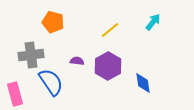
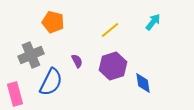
gray cross: rotated 15 degrees counterclockwise
purple semicircle: rotated 56 degrees clockwise
purple hexagon: moved 5 px right; rotated 12 degrees clockwise
blue semicircle: rotated 60 degrees clockwise
